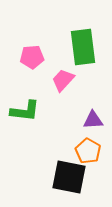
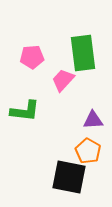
green rectangle: moved 6 px down
